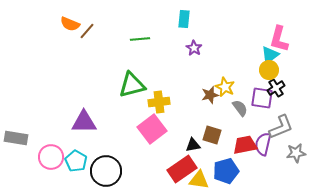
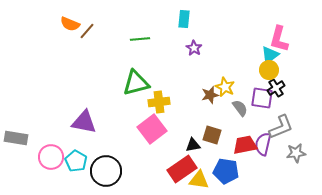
green triangle: moved 4 px right, 2 px up
purple triangle: rotated 12 degrees clockwise
blue pentagon: rotated 25 degrees clockwise
